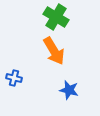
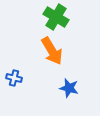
orange arrow: moved 2 px left
blue star: moved 2 px up
